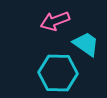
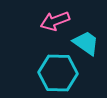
cyan trapezoid: moved 1 px up
